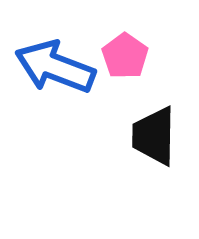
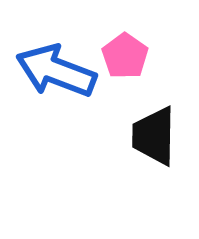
blue arrow: moved 1 px right, 4 px down
